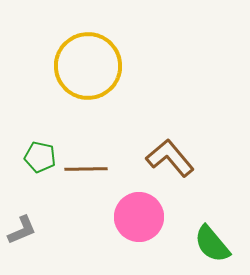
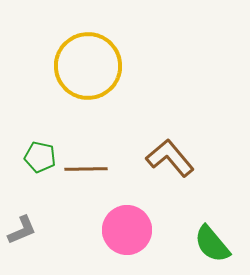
pink circle: moved 12 px left, 13 px down
